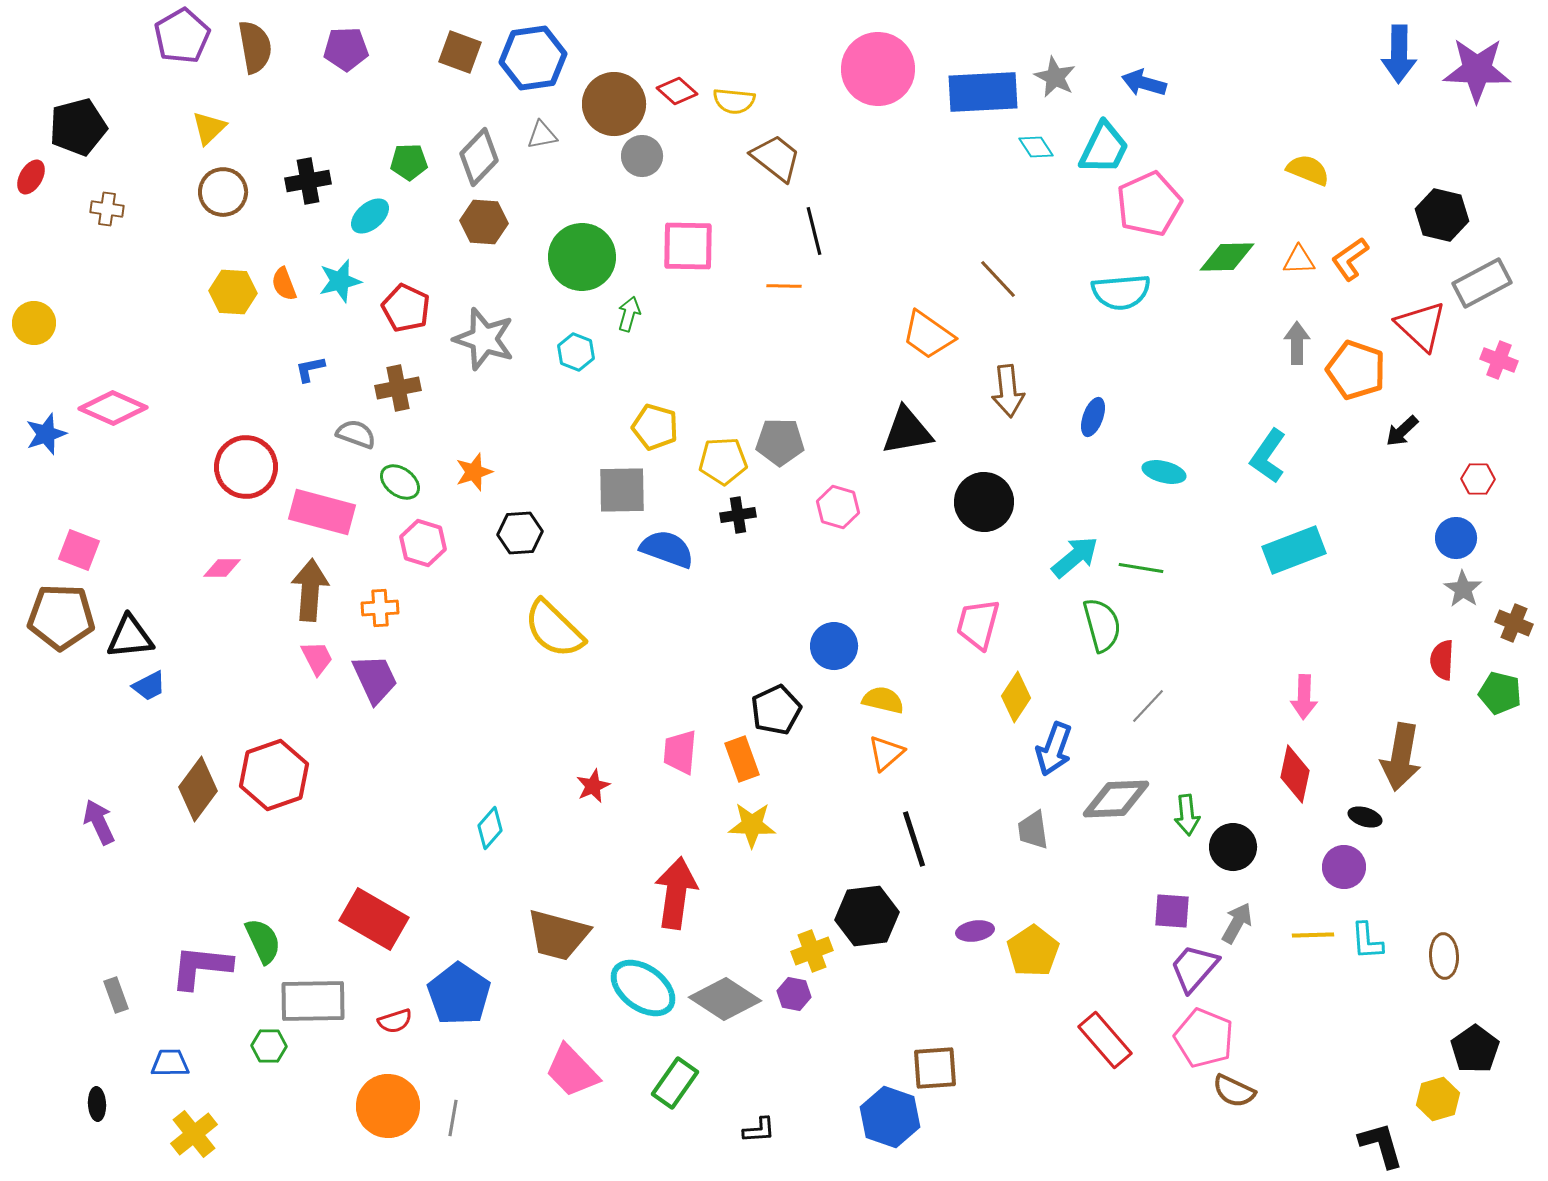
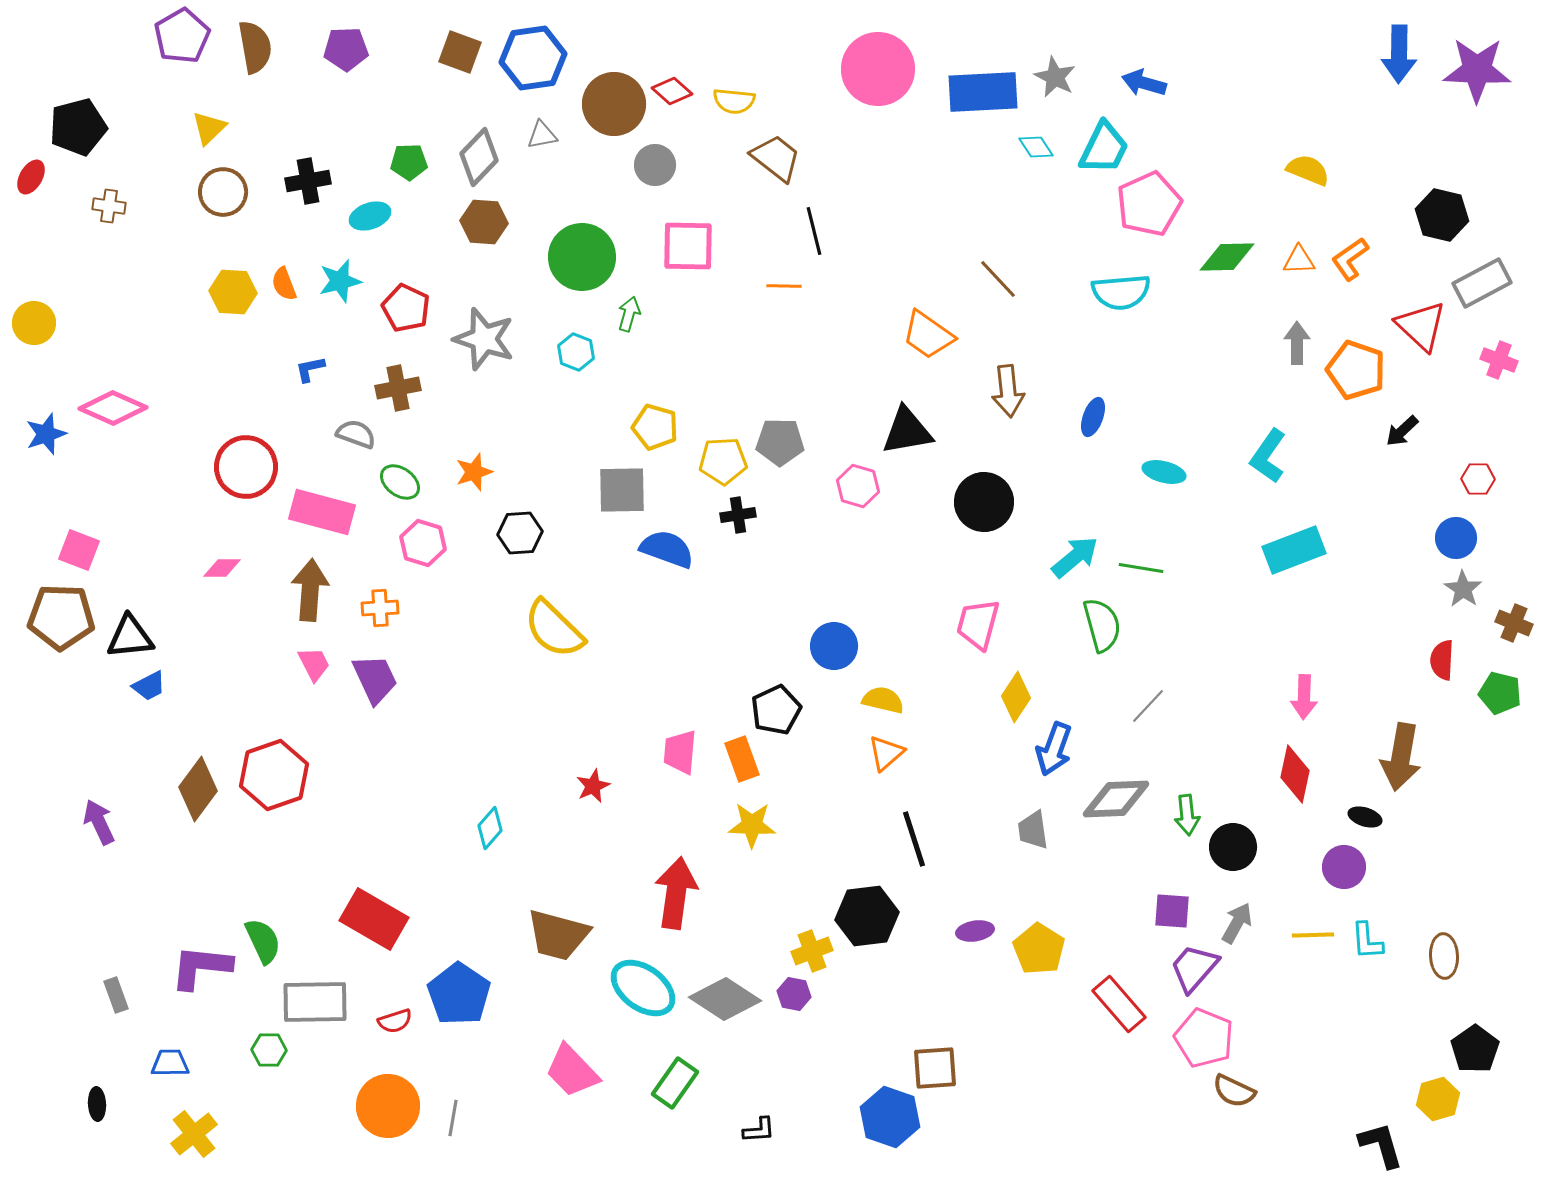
red diamond at (677, 91): moved 5 px left
gray circle at (642, 156): moved 13 px right, 9 px down
brown cross at (107, 209): moved 2 px right, 3 px up
cyan ellipse at (370, 216): rotated 21 degrees clockwise
pink hexagon at (838, 507): moved 20 px right, 21 px up
pink trapezoid at (317, 658): moved 3 px left, 6 px down
yellow pentagon at (1033, 951): moved 6 px right, 2 px up; rotated 6 degrees counterclockwise
gray rectangle at (313, 1001): moved 2 px right, 1 px down
red rectangle at (1105, 1040): moved 14 px right, 36 px up
green hexagon at (269, 1046): moved 4 px down
